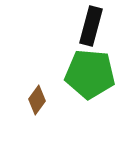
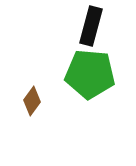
brown diamond: moved 5 px left, 1 px down
